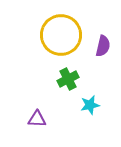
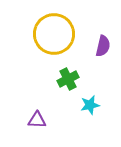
yellow circle: moved 7 px left, 1 px up
purple triangle: moved 1 px down
